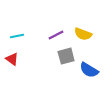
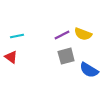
purple line: moved 6 px right
red triangle: moved 1 px left, 2 px up
